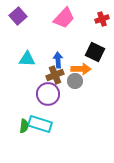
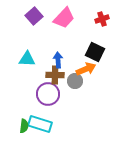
purple square: moved 16 px right
orange arrow: moved 5 px right; rotated 24 degrees counterclockwise
brown cross: rotated 24 degrees clockwise
